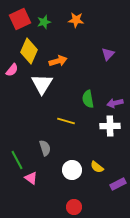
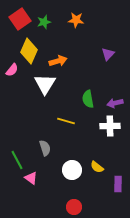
red square: rotated 10 degrees counterclockwise
white triangle: moved 3 px right
purple rectangle: rotated 63 degrees counterclockwise
